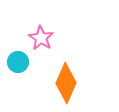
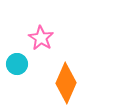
cyan circle: moved 1 px left, 2 px down
